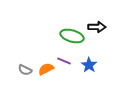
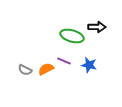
blue star: rotated 21 degrees counterclockwise
